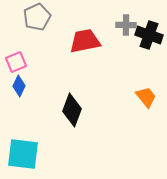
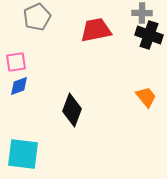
gray cross: moved 16 px right, 12 px up
red trapezoid: moved 11 px right, 11 px up
pink square: rotated 15 degrees clockwise
blue diamond: rotated 45 degrees clockwise
